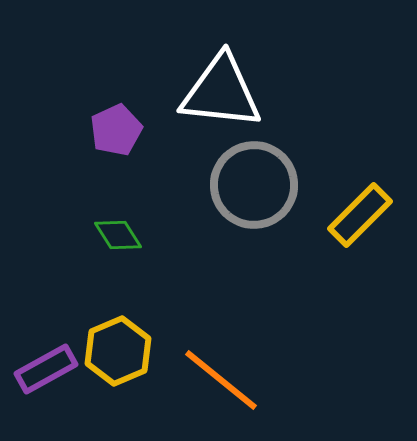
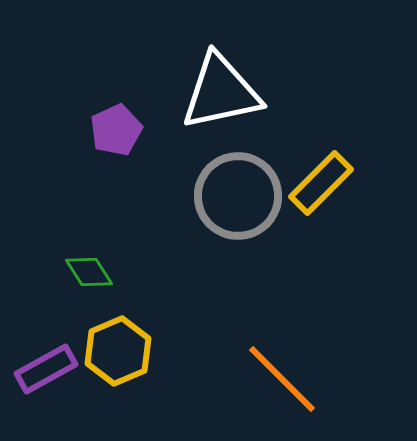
white triangle: rotated 18 degrees counterclockwise
gray circle: moved 16 px left, 11 px down
yellow rectangle: moved 39 px left, 32 px up
green diamond: moved 29 px left, 37 px down
orange line: moved 61 px right, 1 px up; rotated 6 degrees clockwise
